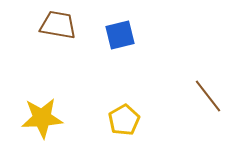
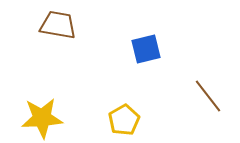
blue square: moved 26 px right, 14 px down
